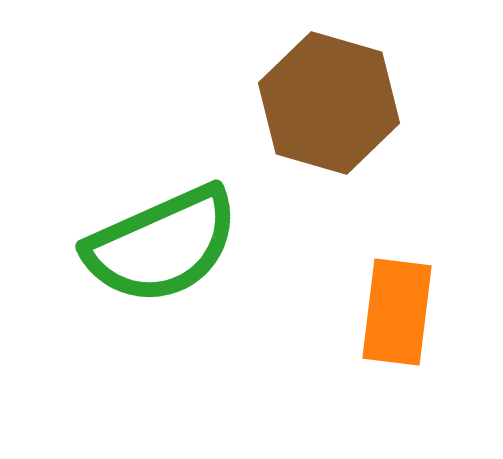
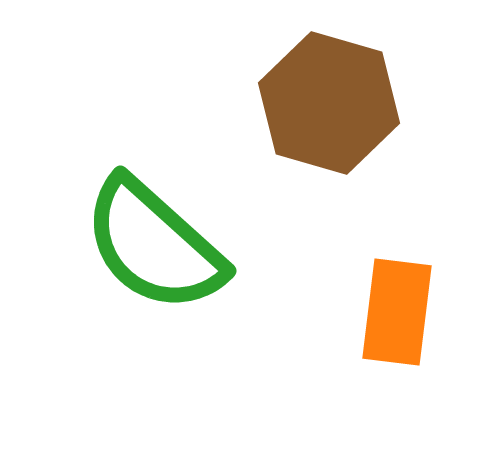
green semicircle: moved 8 px left; rotated 66 degrees clockwise
